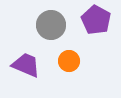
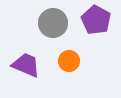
gray circle: moved 2 px right, 2 px up
